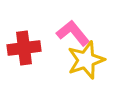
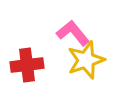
red cross: moved 3 px right, 17 px down
